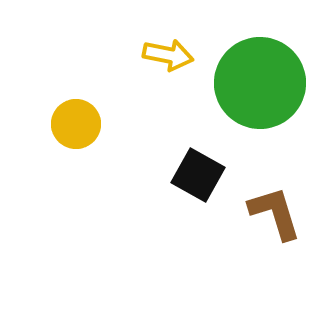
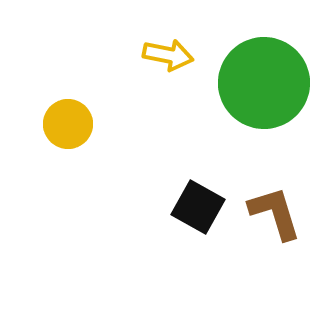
green circle: moved 4 px right
yellow circle: moved 8 px left
black square: moved 32 px down
